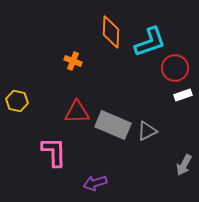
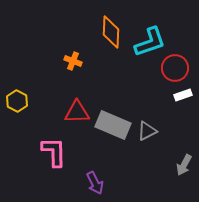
yellow hexagon: rotated 15 degrees clockwise
purple arrow: rotated 100 degrees counterclockwise
